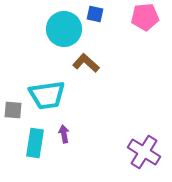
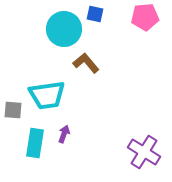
brown L-shape: rotated 8 degrees clockwise
purple arrow: rotated 30 degrees clockwise
